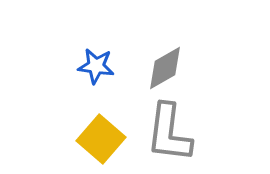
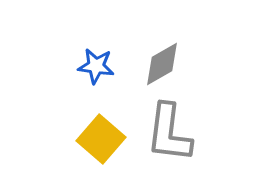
gray diamond: moved 3 px left, 4 px up
